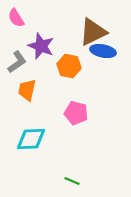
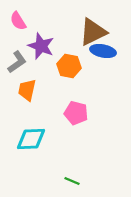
pink semicircle: moved 2 px right, 3 px down
